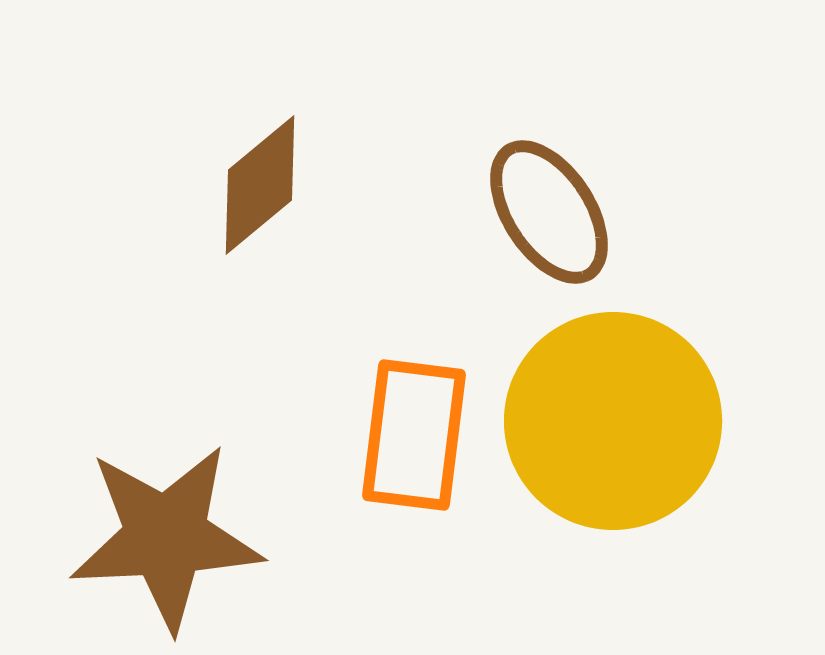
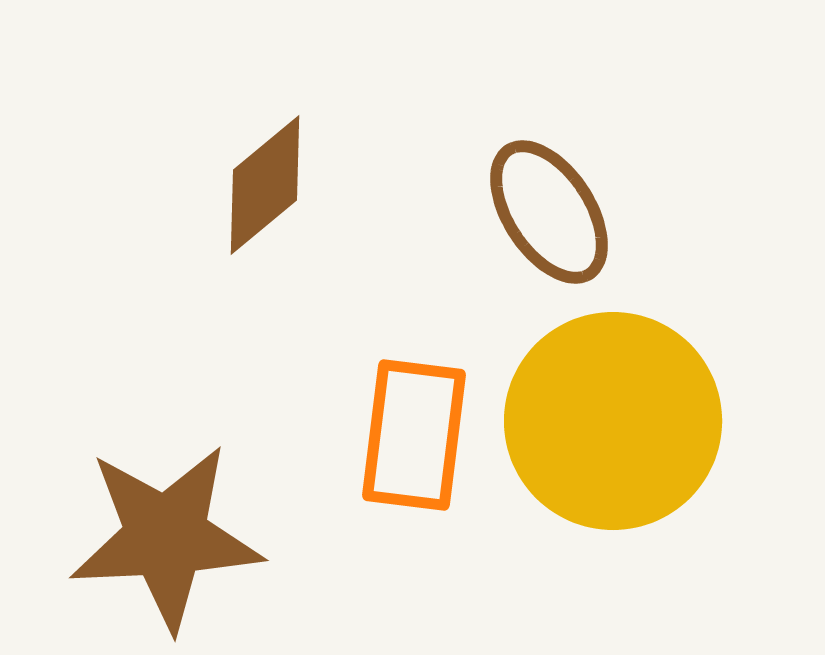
brown diamond: moved 5 px right
